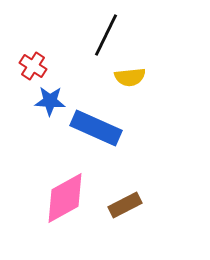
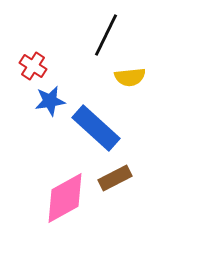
blue star: rotated 12 degrees counterclockwise
blue rectangle: rotated 18 degrees clockwise
brown rectangle: moved 10 px left, 27 px up
